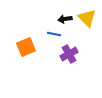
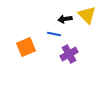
yellow triangle: moved 3 px up
